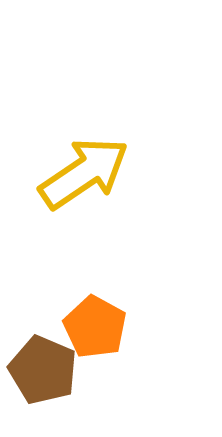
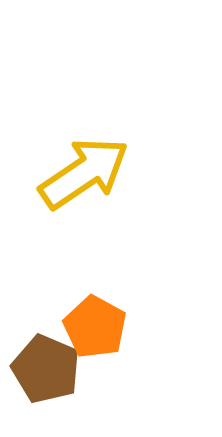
brown pentagon: moved 3 px right, 1 px up
